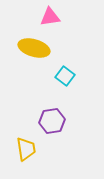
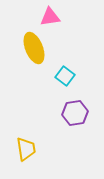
yellow ellipse: rotated 52 degrees clockwise
purple hexagon: moved 23 px right, 8 px up
